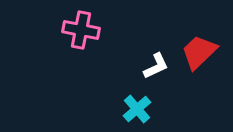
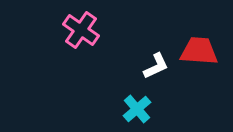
pink cross: rotated 24 degrees clockwise
red trapezoid: moved 1 px up; rotated 48 degrees clockwise
